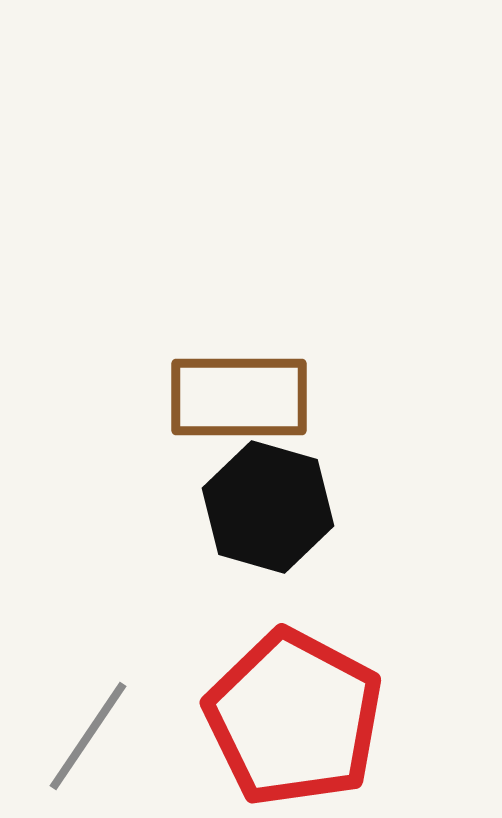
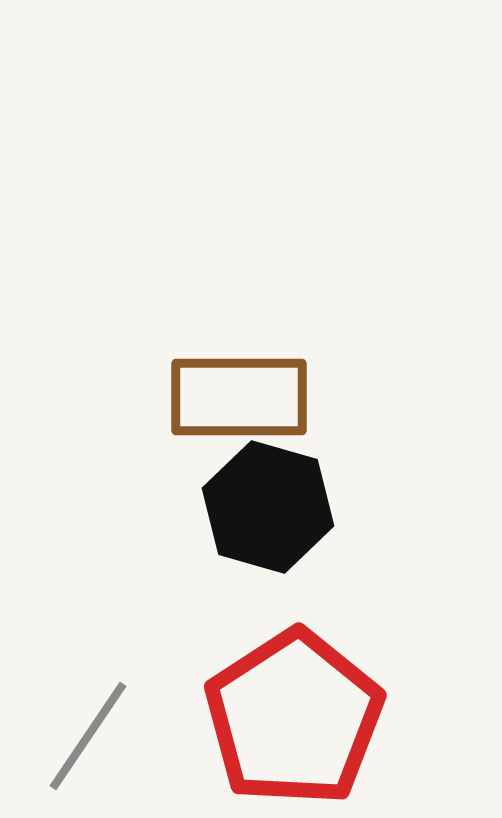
red pentagon: rotated 11 degrees clockwise
